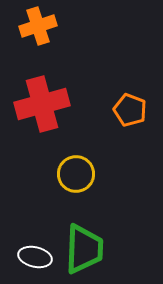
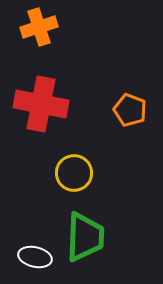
orange cross: moved 1 px right, 1 px down
red cross: moved 1 px left; rotated 26 degrees clockwise
yellow circle: moved 2 px left, 1 px up
green trapezoid: moved 1 px right, 12 px up
